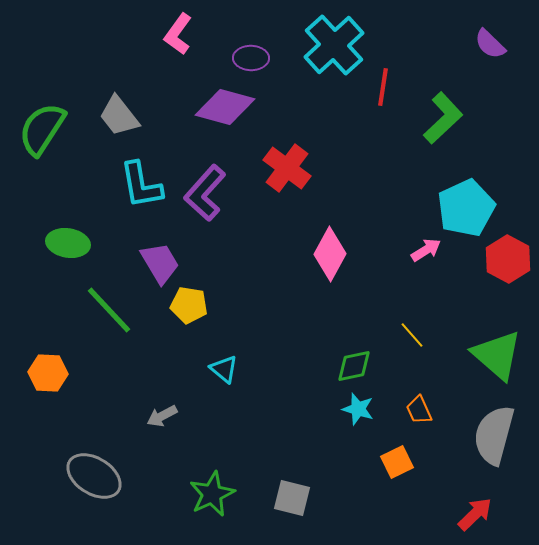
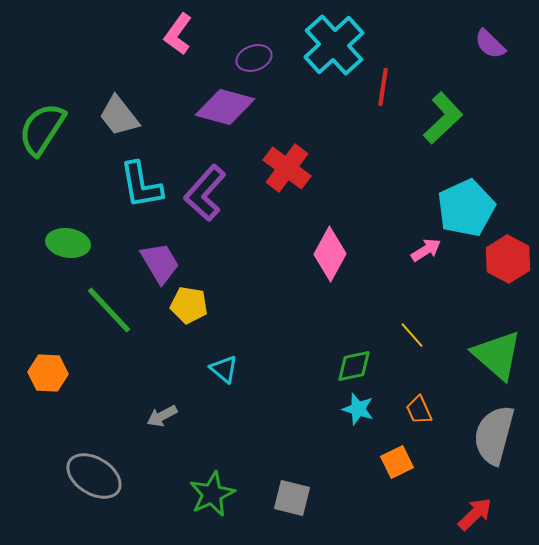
purple ellipse: moved 3 px right; rotated 20 degrees counterclockwise
